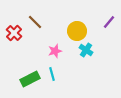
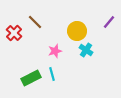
green rectangle: moved 1 px right, 1 px up
